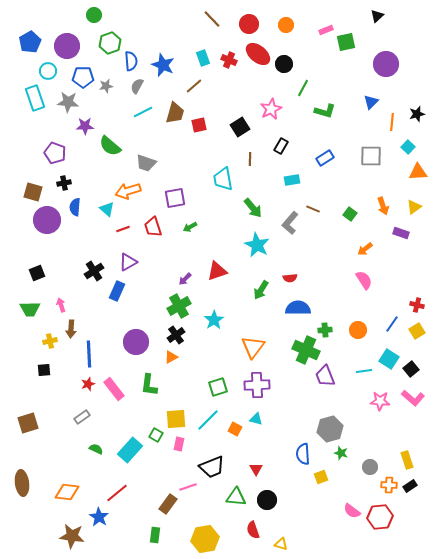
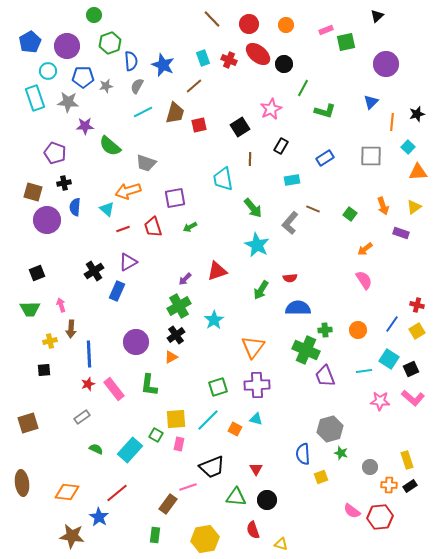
black square at (411, 369): rotated 14 degrees clockwise
